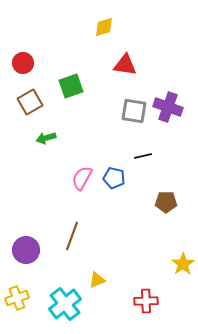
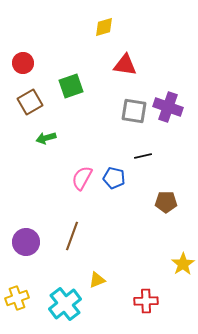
purple circle: moved 8 px up
